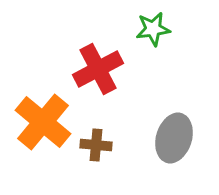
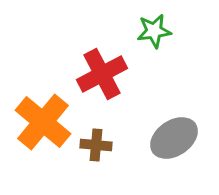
green star: moved 1 px right, 2 px down
red cross: moved 4 px right, 5 px down
gray ellipse: rotated 39 degrees clockwise
